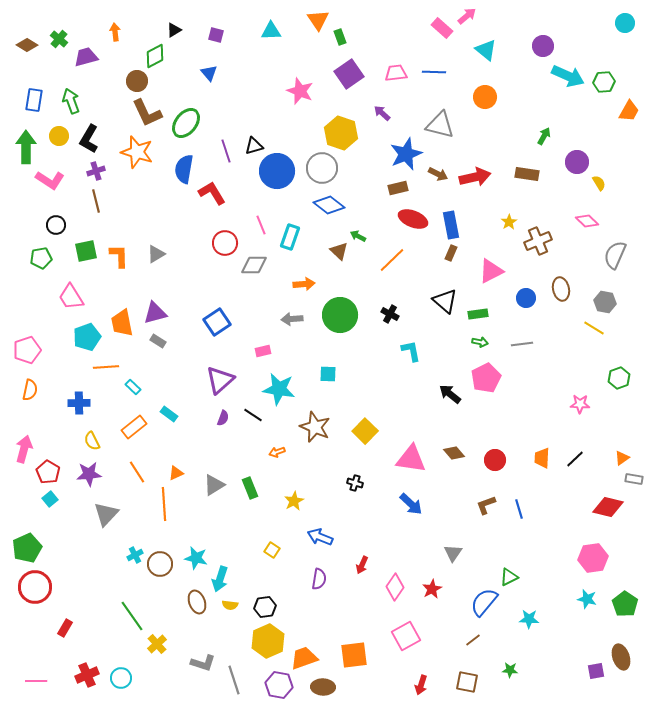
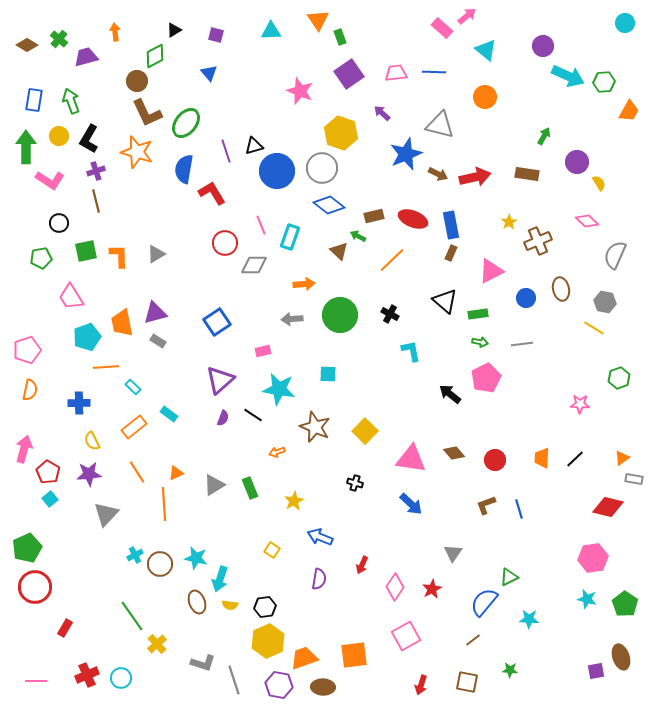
brown rectangle at (398, 188): moved 24 px left, 28 px down
black circle at (56, 225): moved 3 px right, 2 px up
